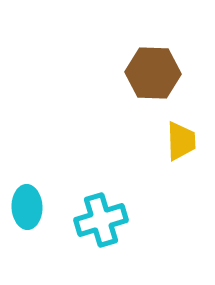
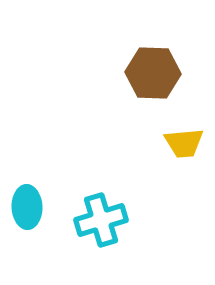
yellow trapezoid: moved 3 px right, 2 px down; rotated 87 degrees clockwise
